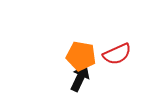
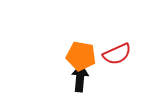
black arrow: rotated 20 degrees counterclockwise
